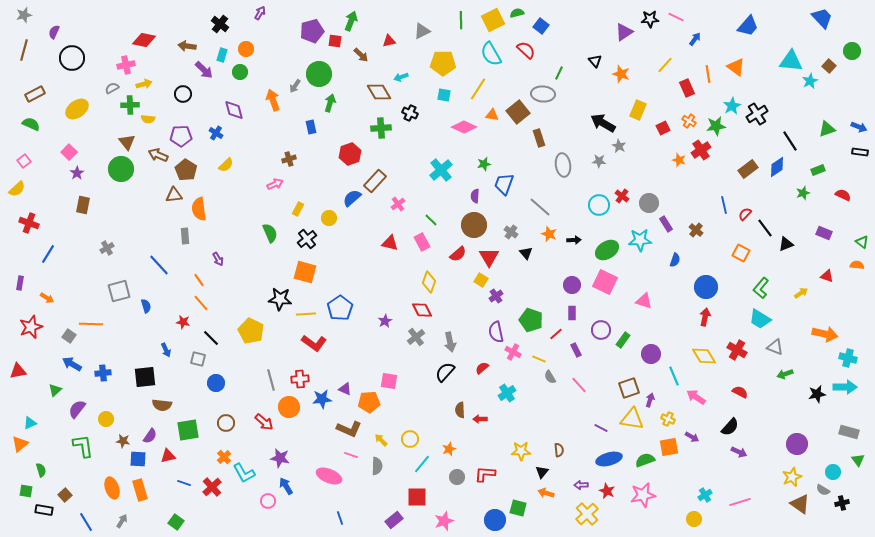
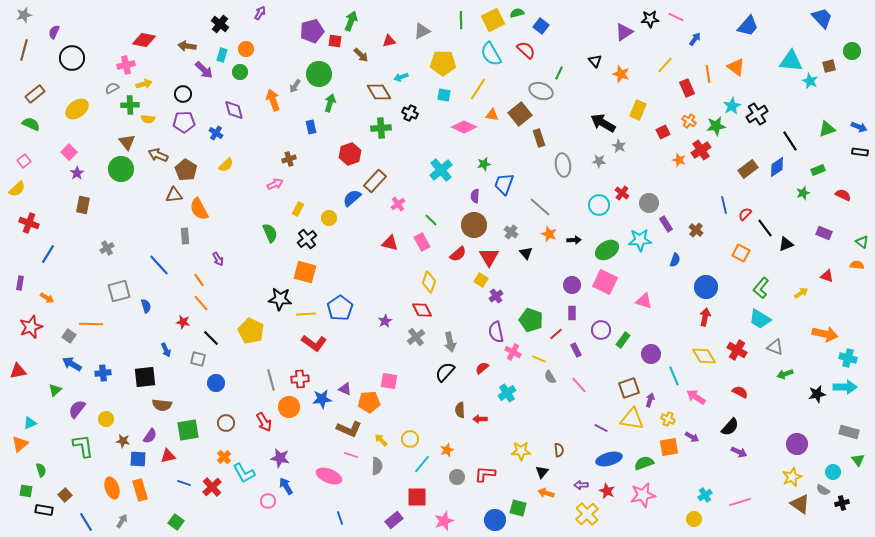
brown square at (829, 66): rotated 32 degrees clockwise
cyan star at (810, 81): rotated 21 degrees counterclockwise
brown rectangle at (35, 94): rotated 12 degrees counterclockwise
gray ellipse at (543, 94): moved 2 px left, 3 px up; rotated 15 degrees clockwise
brown square at (518, 112): moved 2 px right, 2 px down
red square at (663, 128): moved 4 px down
purple pentagon at (181, 136): moved 3 px right, 14 px up
red cross at (622, 196): moved 3 px up
orange semicircle at (199, 209): rotated 20 degrees counterclockwise
red arrow at (264, 422): rotated 18 degrees clockwise
orange star at (449, 449): moved 2 px left, 1 px down
green semicircle at (645, 460): moved 1 px left, 3 px down
